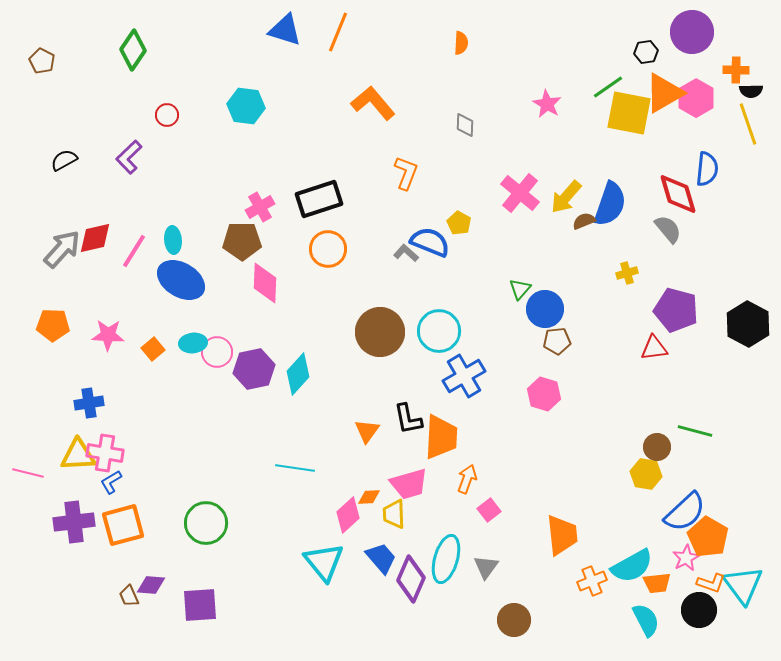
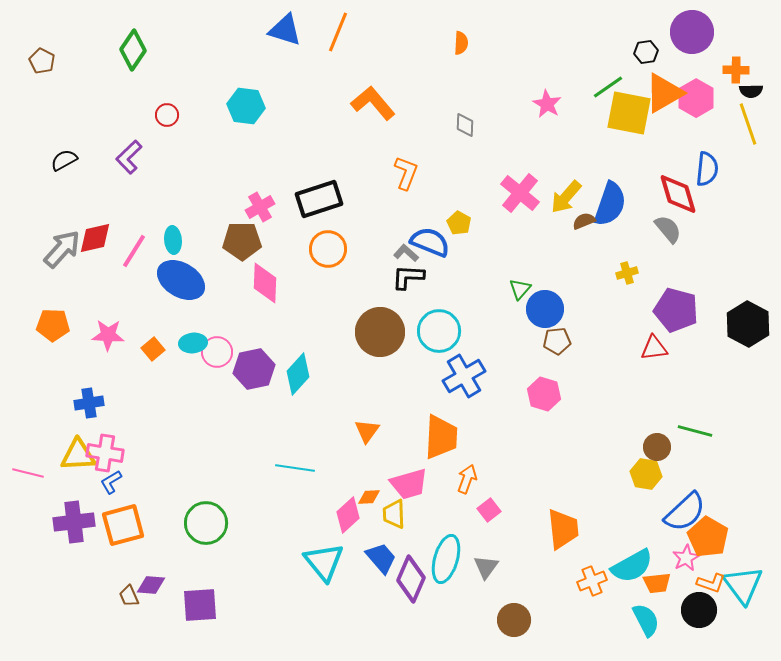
black L-shape at (408, 419): moved 142 px up; rotated 104 degrees clockwise
orange trapezoid at (562, 535): moved 1 px right, 6 px up
